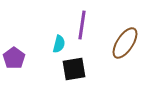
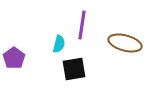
brown ellipse: rotated 72 degrees clockwise
